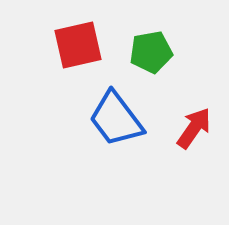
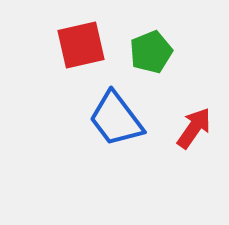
red square: moved 3 px right
green pentagon: rotated 12 degrees counterclockwise
